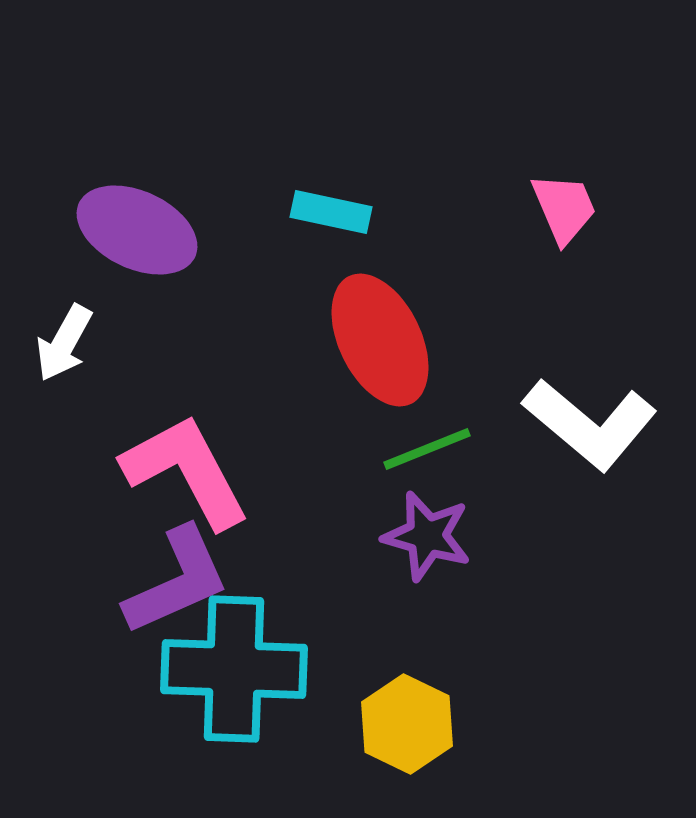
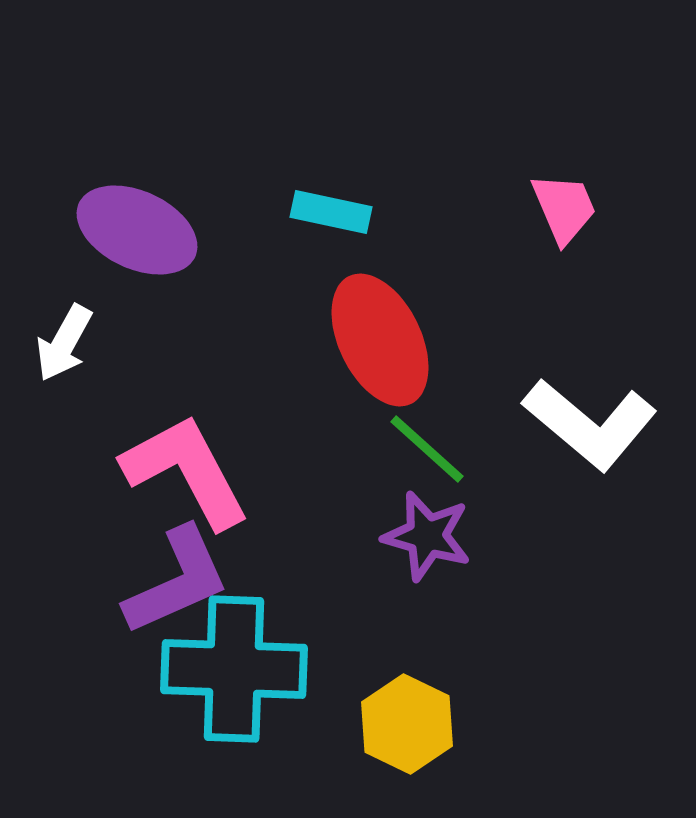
green line: rotated 64 degrees clockwise
